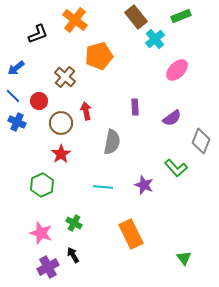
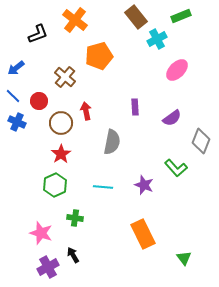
cyan cross: moved 2 px right; rotated 12 degrees clockwise
green hexagon: moved 13 px right
green cross: moved 1 px right, 5 px up; rotated 21 degrees counterclockwise
orange rectangle: moved 12 px right
